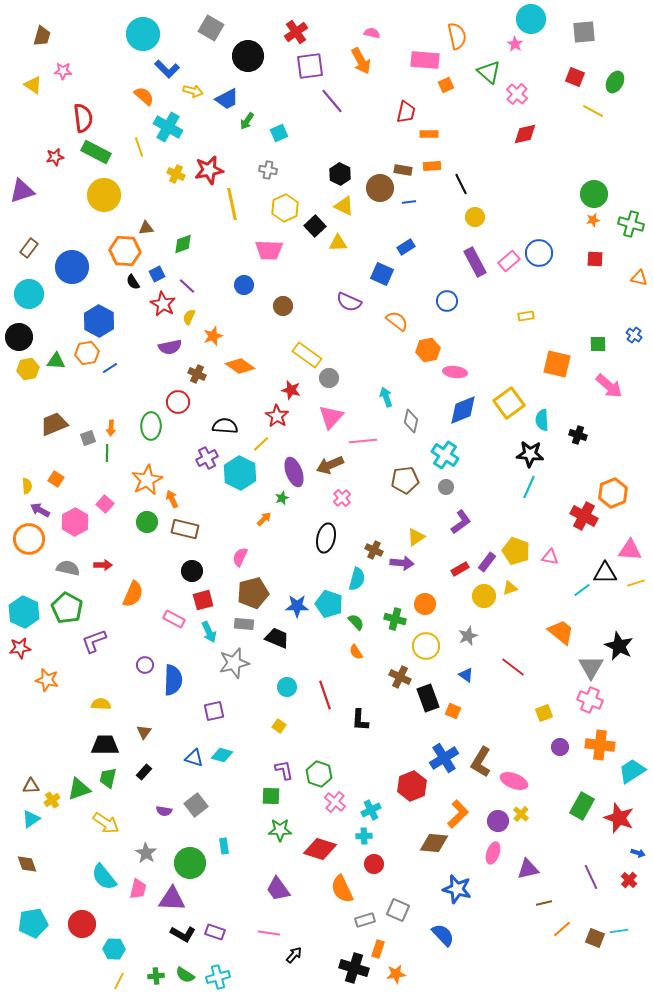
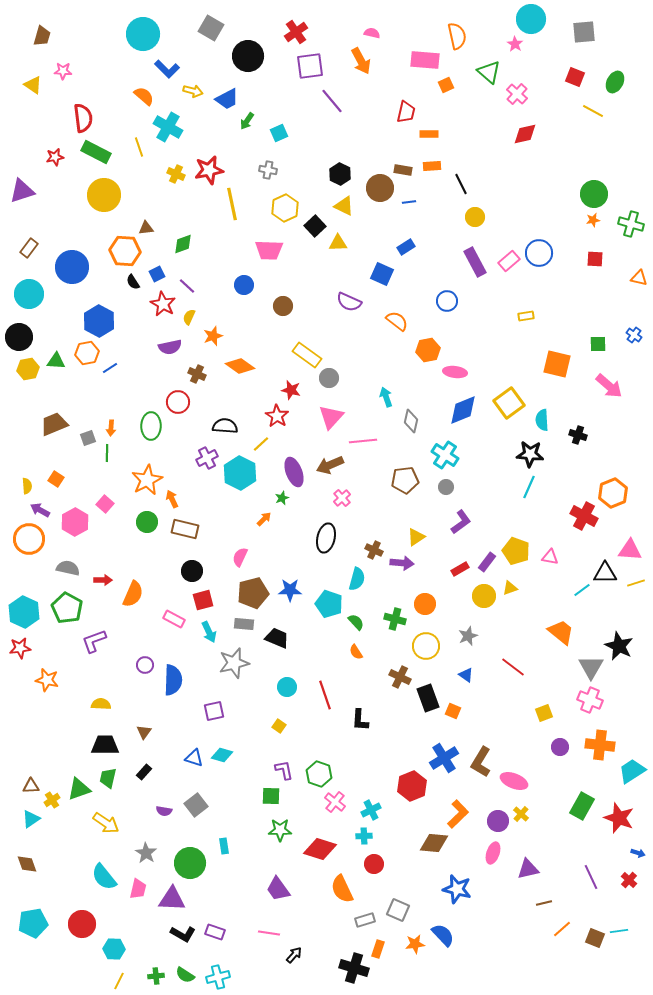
red arrow at (103, 565): moved 15 px down
blue star at (297, 606): moved 7 px left, 16 px up
orange star at (396, 974): moved 19 px right, 30 px up
